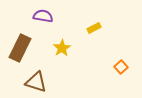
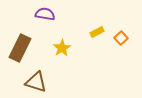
purple semicircle: moved 2 px right, 2 px up
yellow rectangle: moved 3 px right, 4 px down
orange square: moved 29 px up
